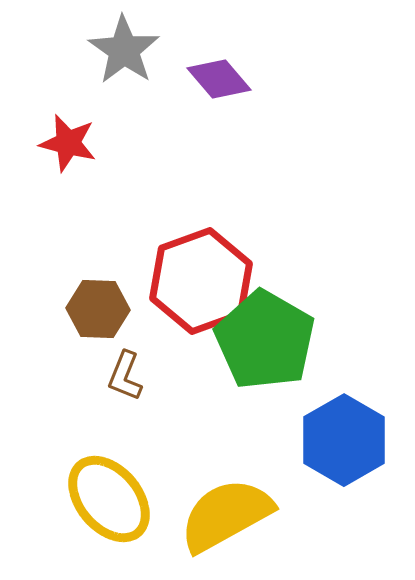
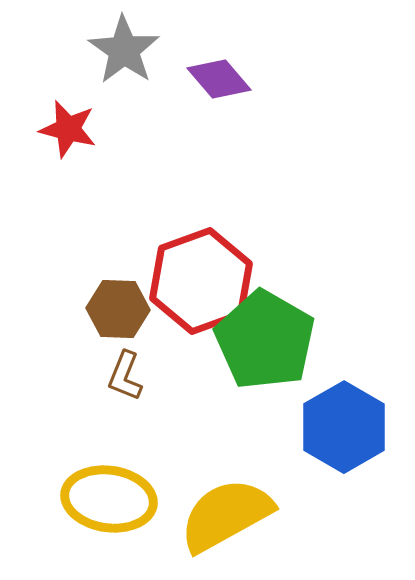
red star: moved 14 px up
brown hexagon: moved 20 px right
blue hexagon: moved 13 px up
yellow ellipse: rotated 42 degrees counterclockwise
